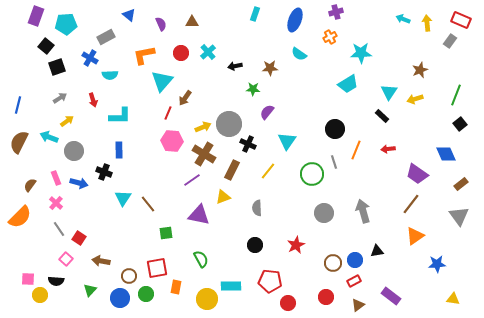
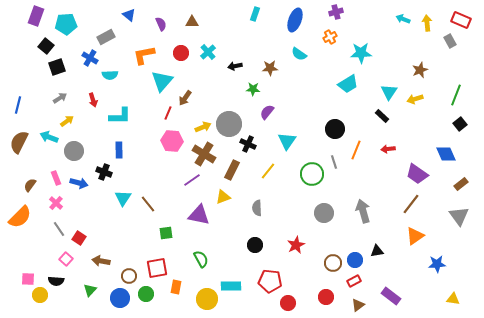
gray rectangle at (450, 41): rotated 64 degrees counterclockwise
